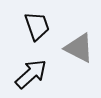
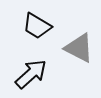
black trapezoid: rotated 140 degrees clockwise
